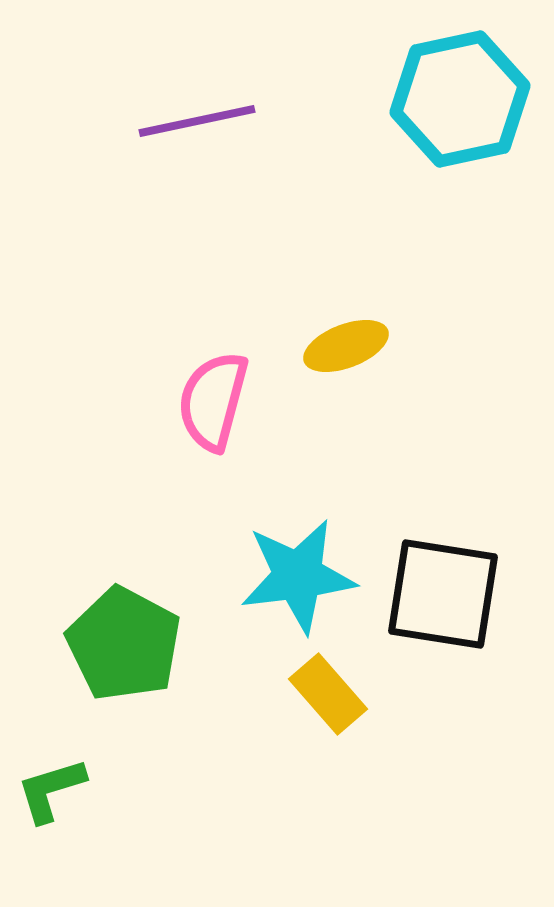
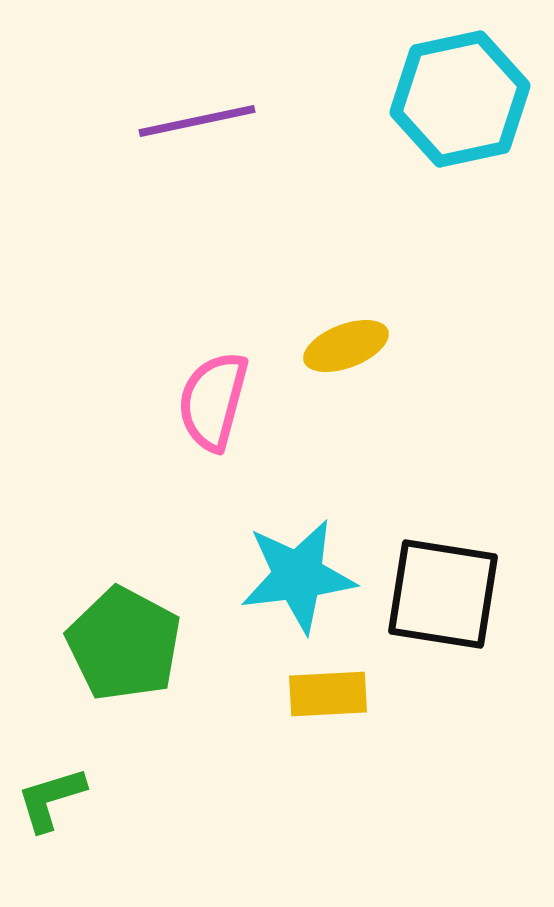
yellow rectangle: rotated 52 degrees counterclockwise
green L-shape: moved 9 px down
